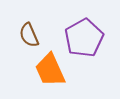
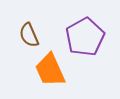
purple pentagon: moved 1 px right, 1 px up
